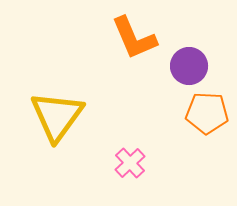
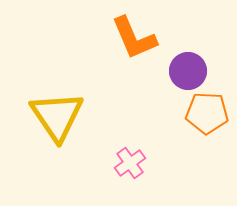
purple circle: moved 1 px left, 5 px down
yellow triangle: rotated 10 degrees counterclockwise
pink cross: rotated 8 degrees clockwise
